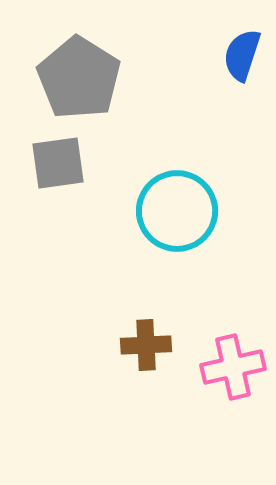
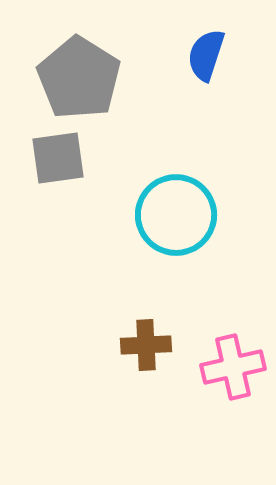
blue semicircle: moved 36 px left
gray square: moved 5 px up
cyan circle: moved 1 px left, 4 px down
